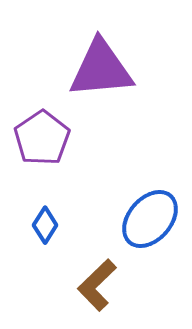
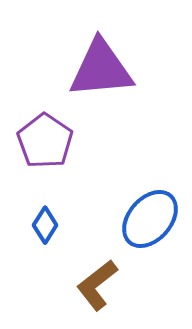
purple pentagon: moved 3 px right, 3 px down; rotated 4 degrees counterclockwise
brown L-shape: rotated 6 degrees clockwise
